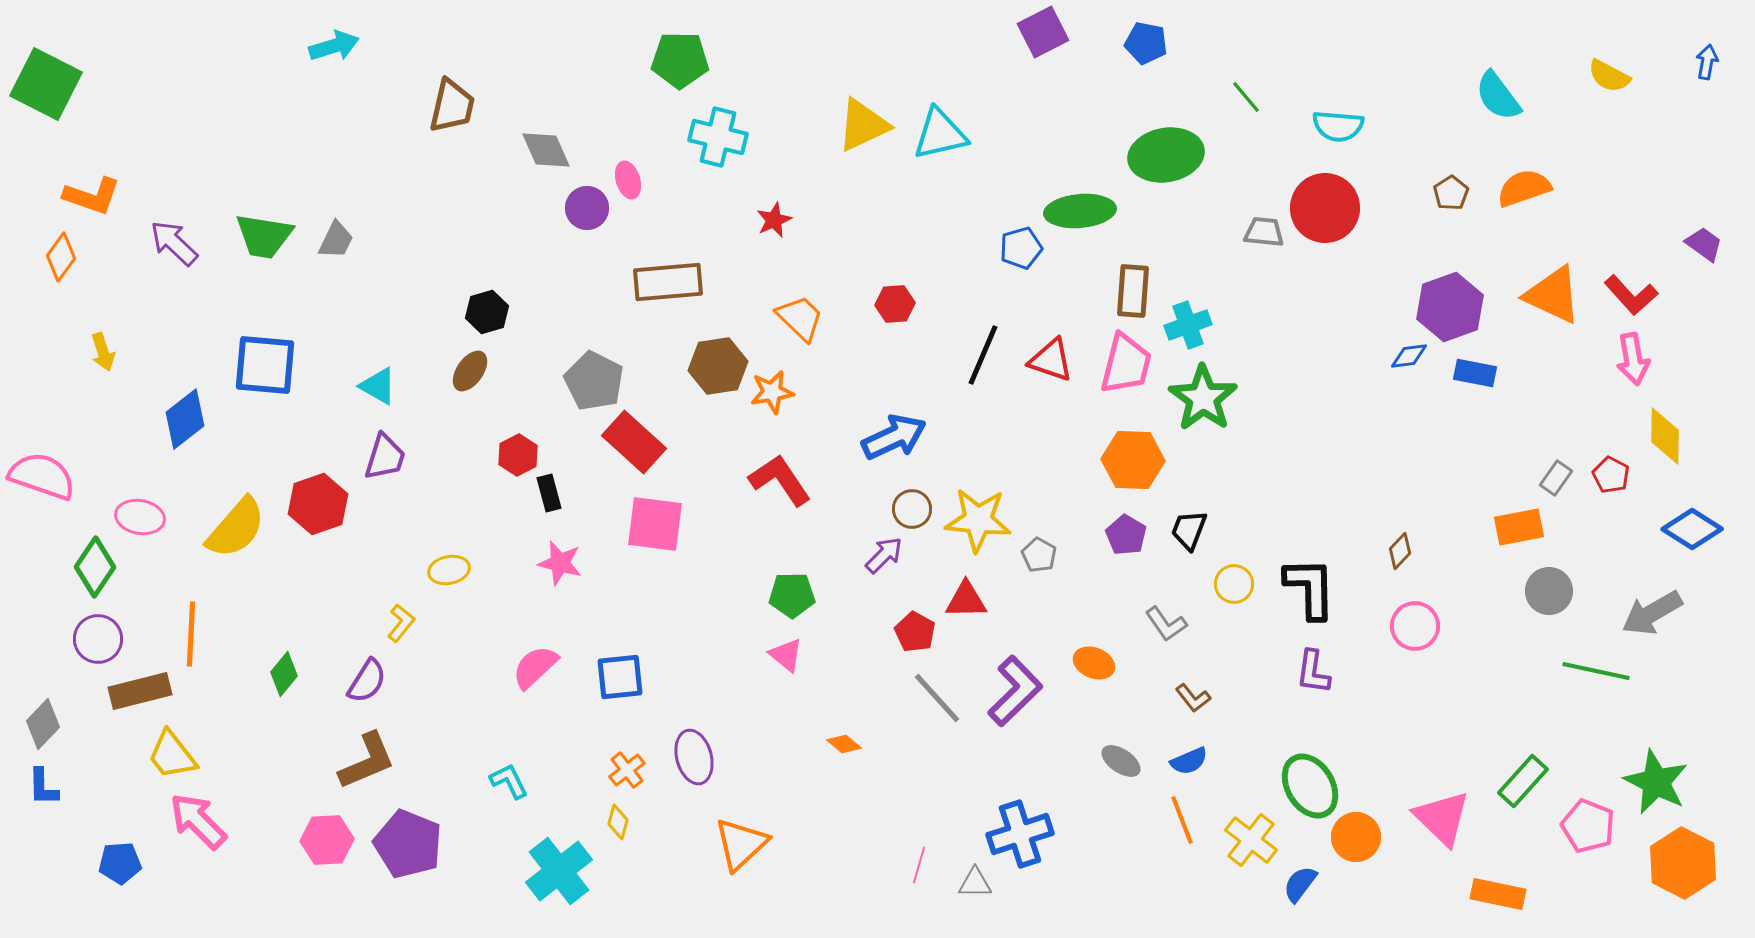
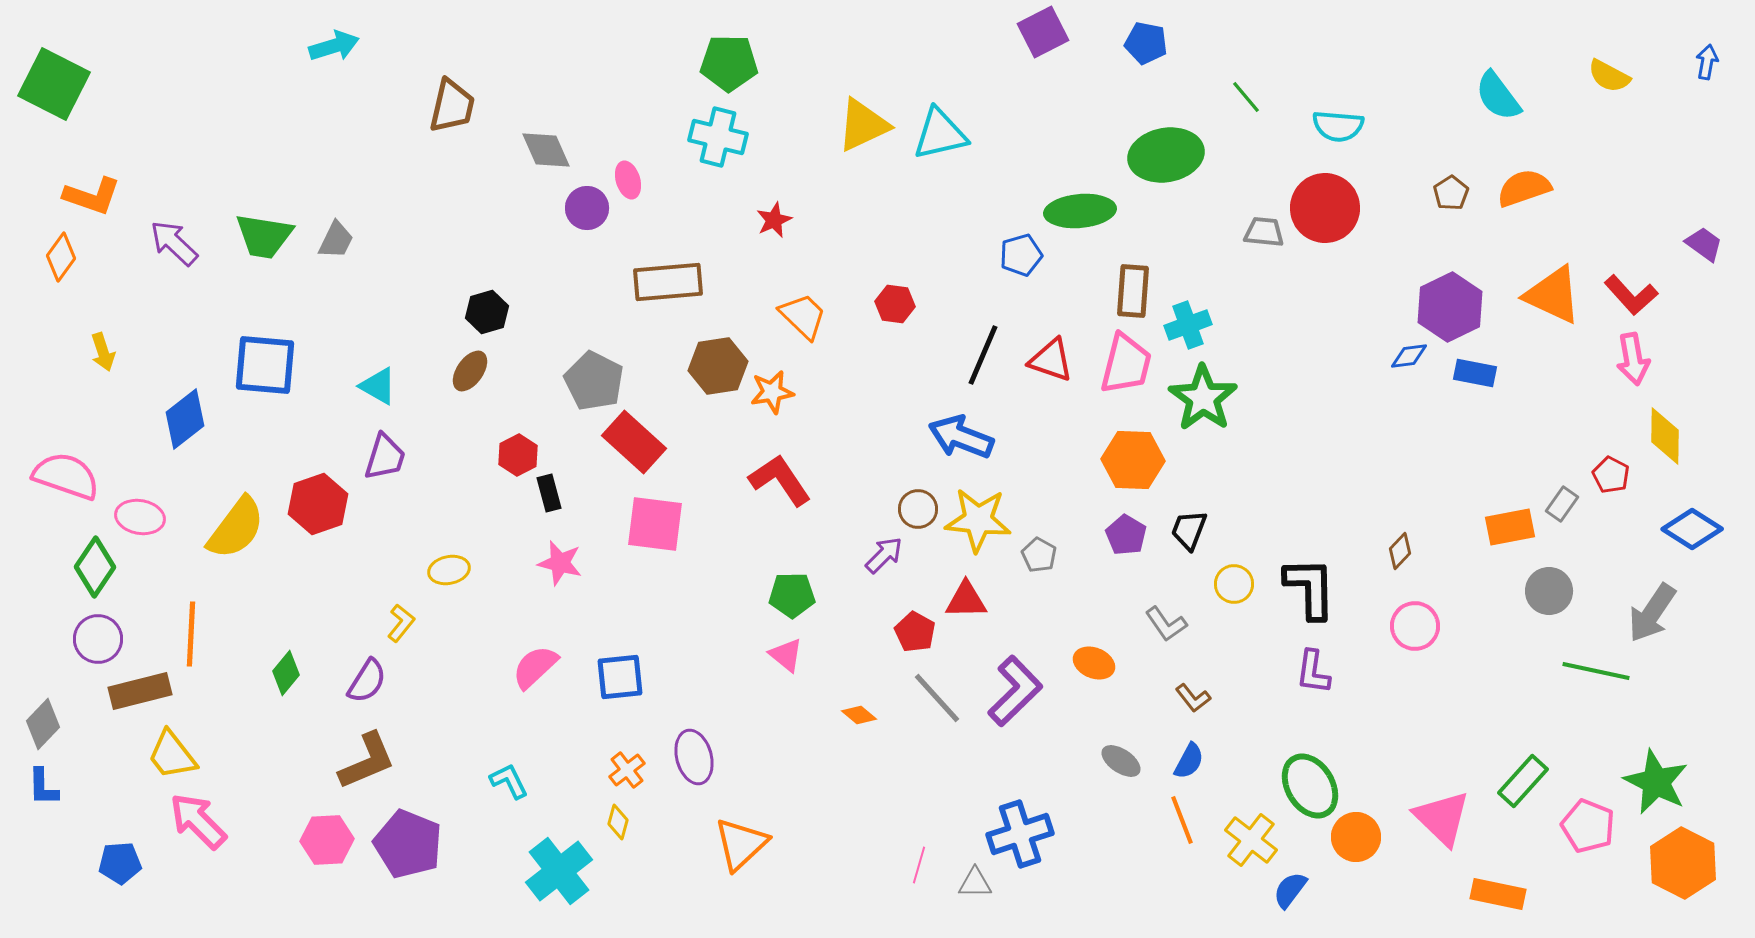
green pentagon at (680, 60): moved 49 px right, 3 px down
green square at (46, 84): moved 8 px right
blue pentagon at (1021, 248): moved 7 px down
red hexagon at (895, 304): rotated 12 degrees clockwise
purple hexagon at (1450, 307): rotated 6 degrees counterclockwise
orange trapezoid at (800, 318): moved 3 px right, 2 px up
blue arrow at (894, 437): moved 67 px right; rotated 134 degrees counterclockwise
pink semicircle at (42, 476): moved 24 px right
gray rectangle at (1556, 478): moved 6 px right, 26 px down
brown circle at (912, 509): moved 6 px right
orange rectangle at (1519, 527): moved 9 px left
yellow semicircle at (236, 528): rotated 4 degrees counterclockwise
gray arrow at (1652, 613): rotated 26 degrees counterclockwise
green diamond at (284, 674): moved 2 px right, 1 px up
orange diamond at (844, 744): moved 15 px right, 29 px up
blue semicircle at (1189, 761): rotated 39 degrees counterclockwise
blue semicircle at (1300, 884): moved 10 px left, 6 px down
